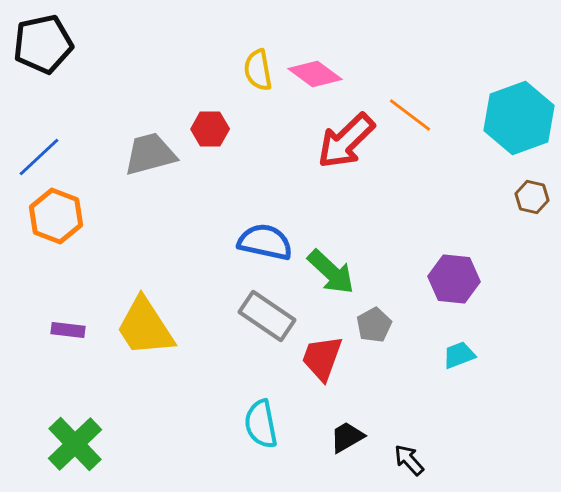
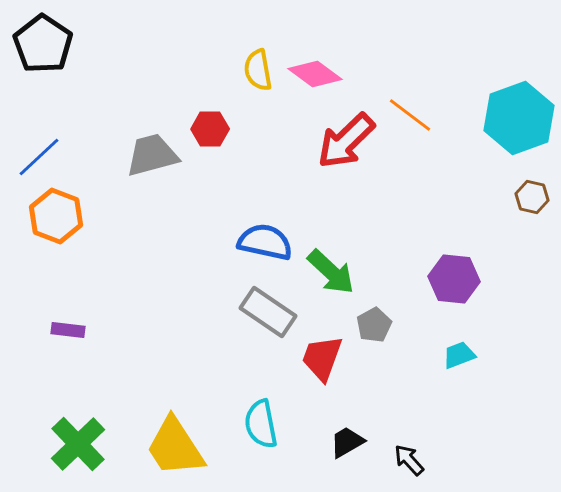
black pentagon: rotated 26 degrees counterclockwise
gray trapezoid: moved 2 px right, 1 px down
gray rectangle: moved 1 px right, 4 px up
yellow trapezoid: moved 30 px right, 120 px down
black trapezoid: moved 5 px down
green cross: moved 3 px right
